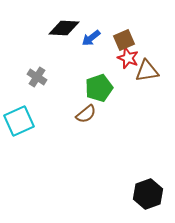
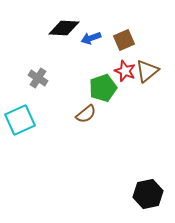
blue arrow: rotated 18 degrees clockwise
red star: moved 3 px left, 13 px down
brown triangle: rotated 30 degrees counterclockwise
gray cross: moved 1 px right, 1 px down
green pentagon: moved 4 px right
cyan square: moved 1 px right, 1 px up
black hexagon: rotated 8 degrees clockwise
